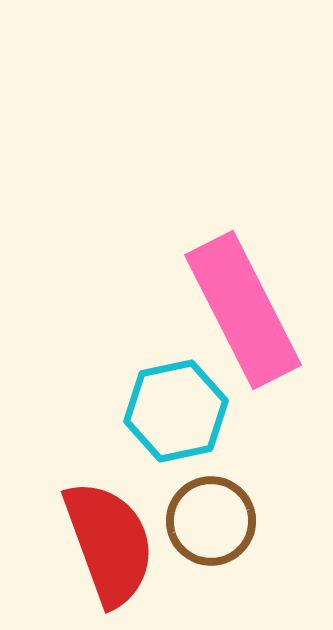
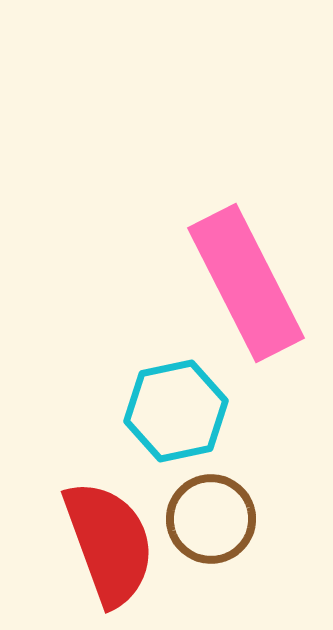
pink rectangle: moved 3 px right, 27 px up
brown circle: moved 2 px up
